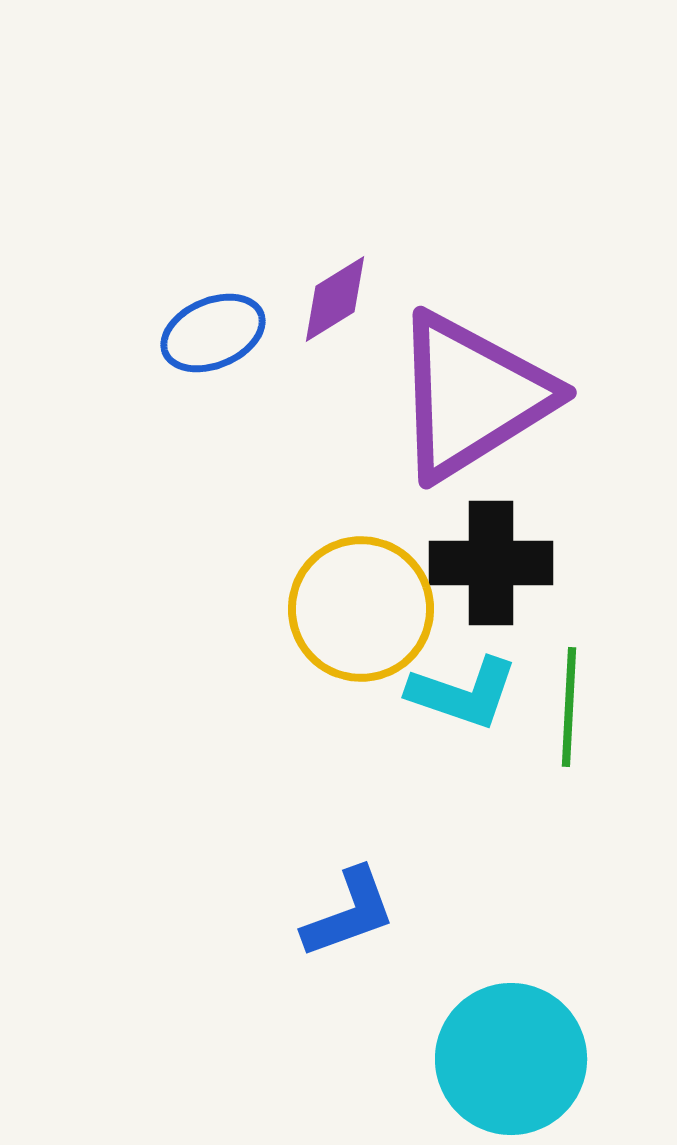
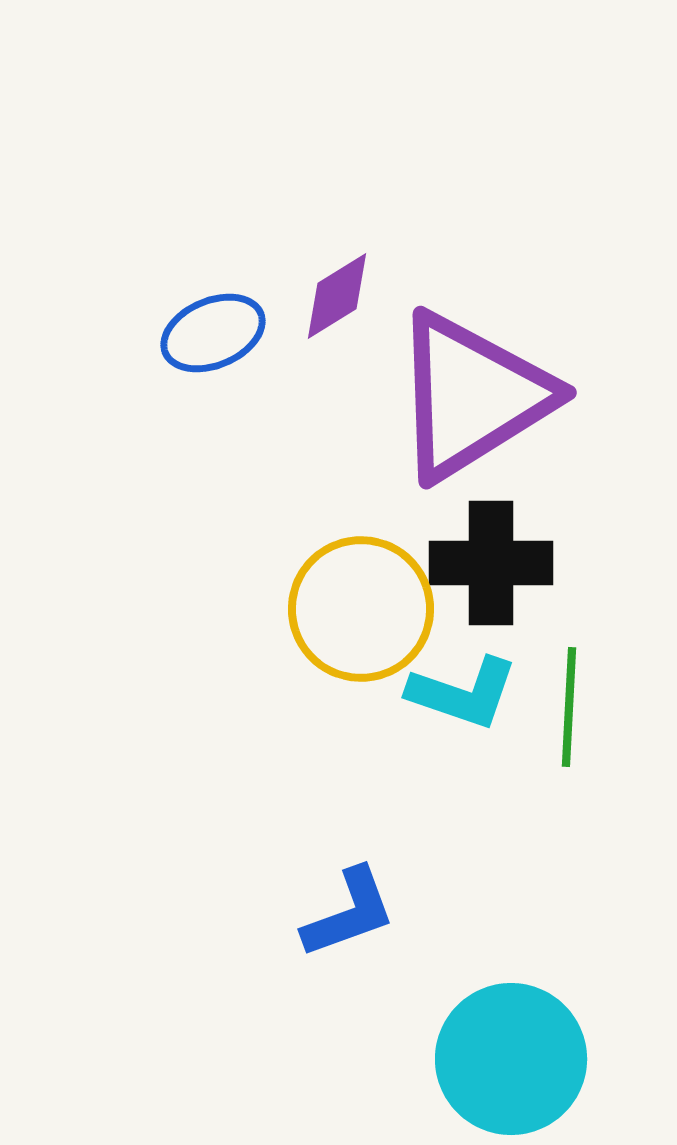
purple diamond: moved 2 px right, 3 px up
